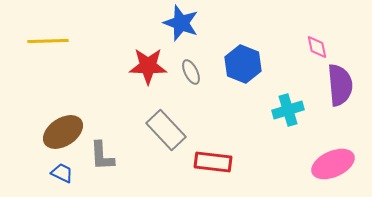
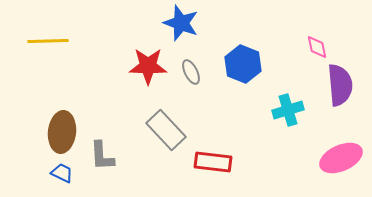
brown ellipse: moved 1 px left; rotated 51 degrees counterclockwise
pink ellipse: moved 8 px right, 6 px up
